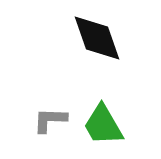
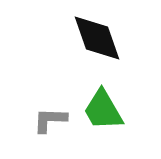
green trapezoid: moved 15 px up
